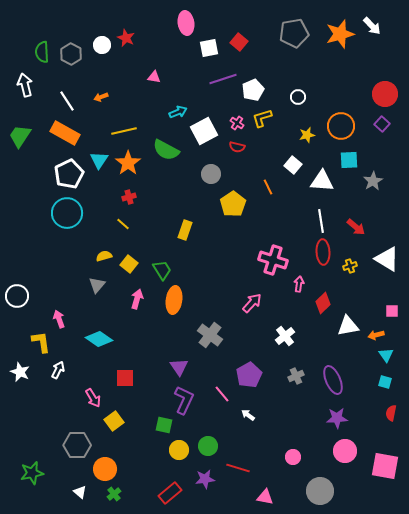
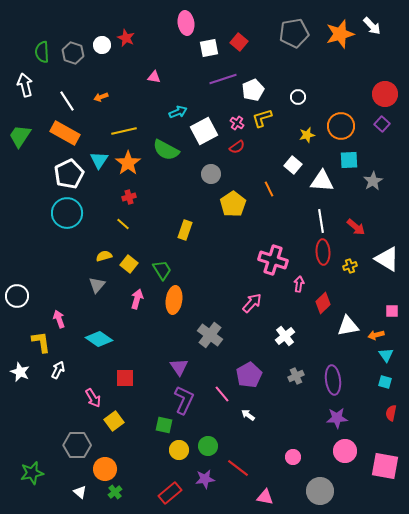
gray hexagon at (71, 54): moved 2 px right, 1 px up; rotated 10 degrees counterclockwise
red semicircle at (237, 147): rotated 49 degrees counterclockwise
orange line at (268, 187): moved 1 px right, 2 px down
purple ellipse at (333, 380): rotated 16 degrees clockwise
red line at (238, 468): rotated 20 degrees clockwise
green cross at (114, 494): moved 1 px right, 2 px up
